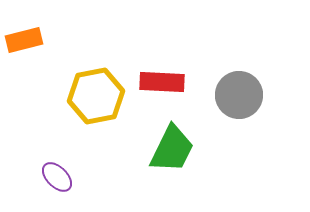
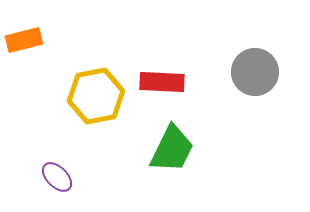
gray circle: moved 16 px right, 23 px up
